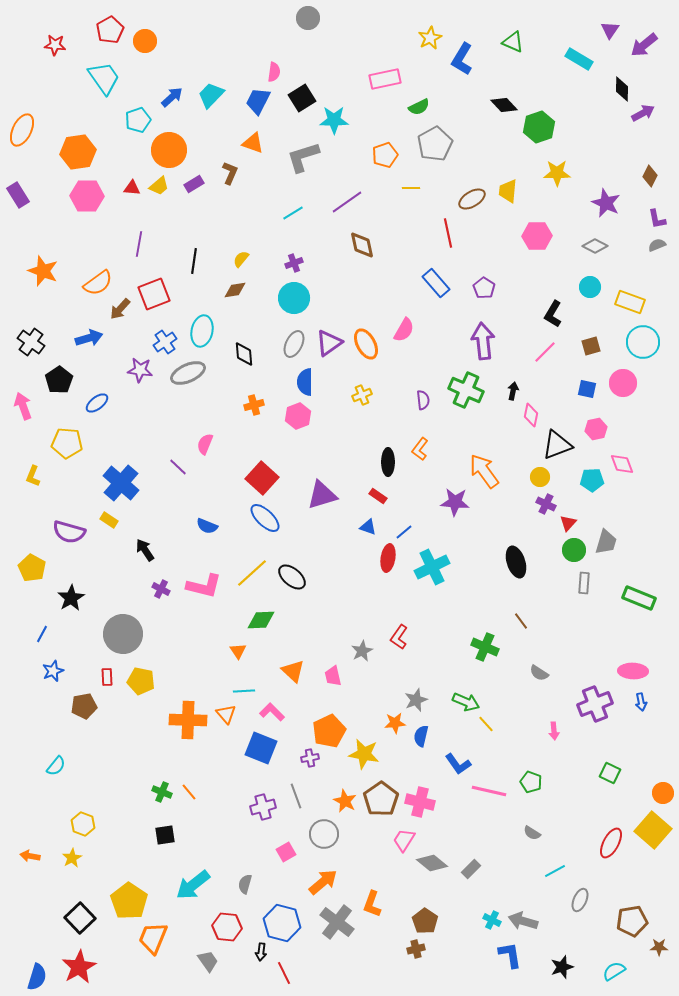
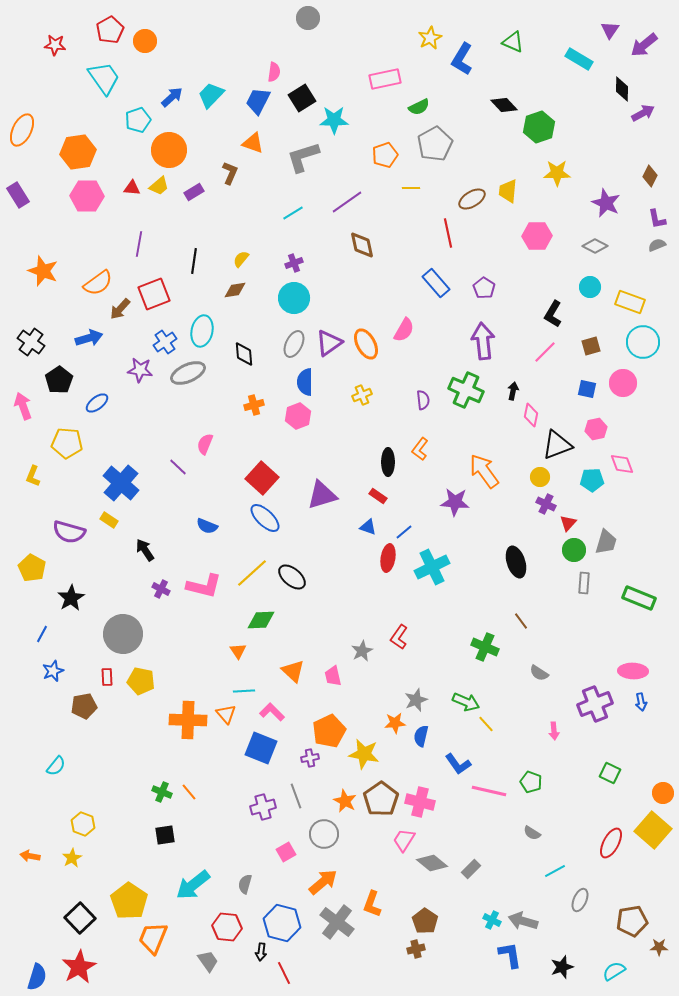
purple rectangle at (194, 184): moved 8 px down
